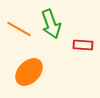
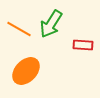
green arrow: rotated 52 degrees clockwise
orange ellipse: moved 3 px left, 1 px up
